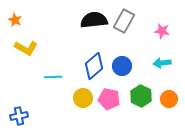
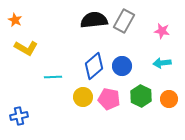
yellow circle: moved 1 px up
